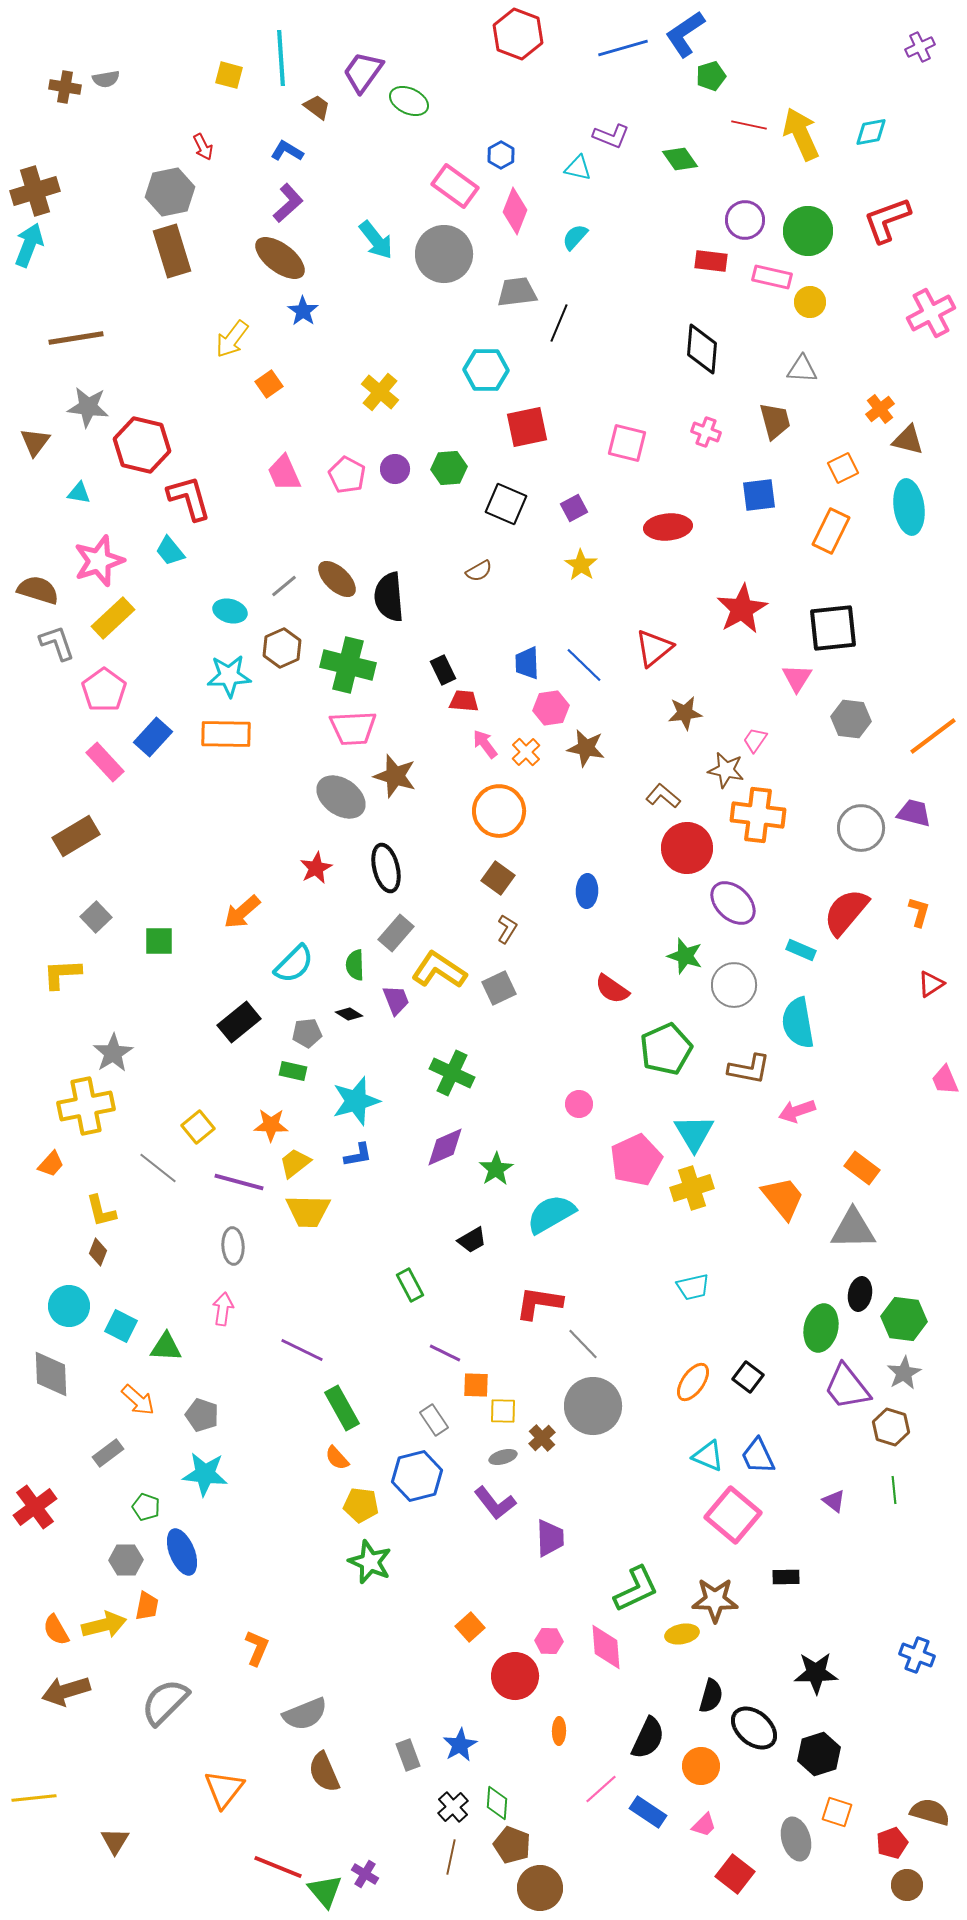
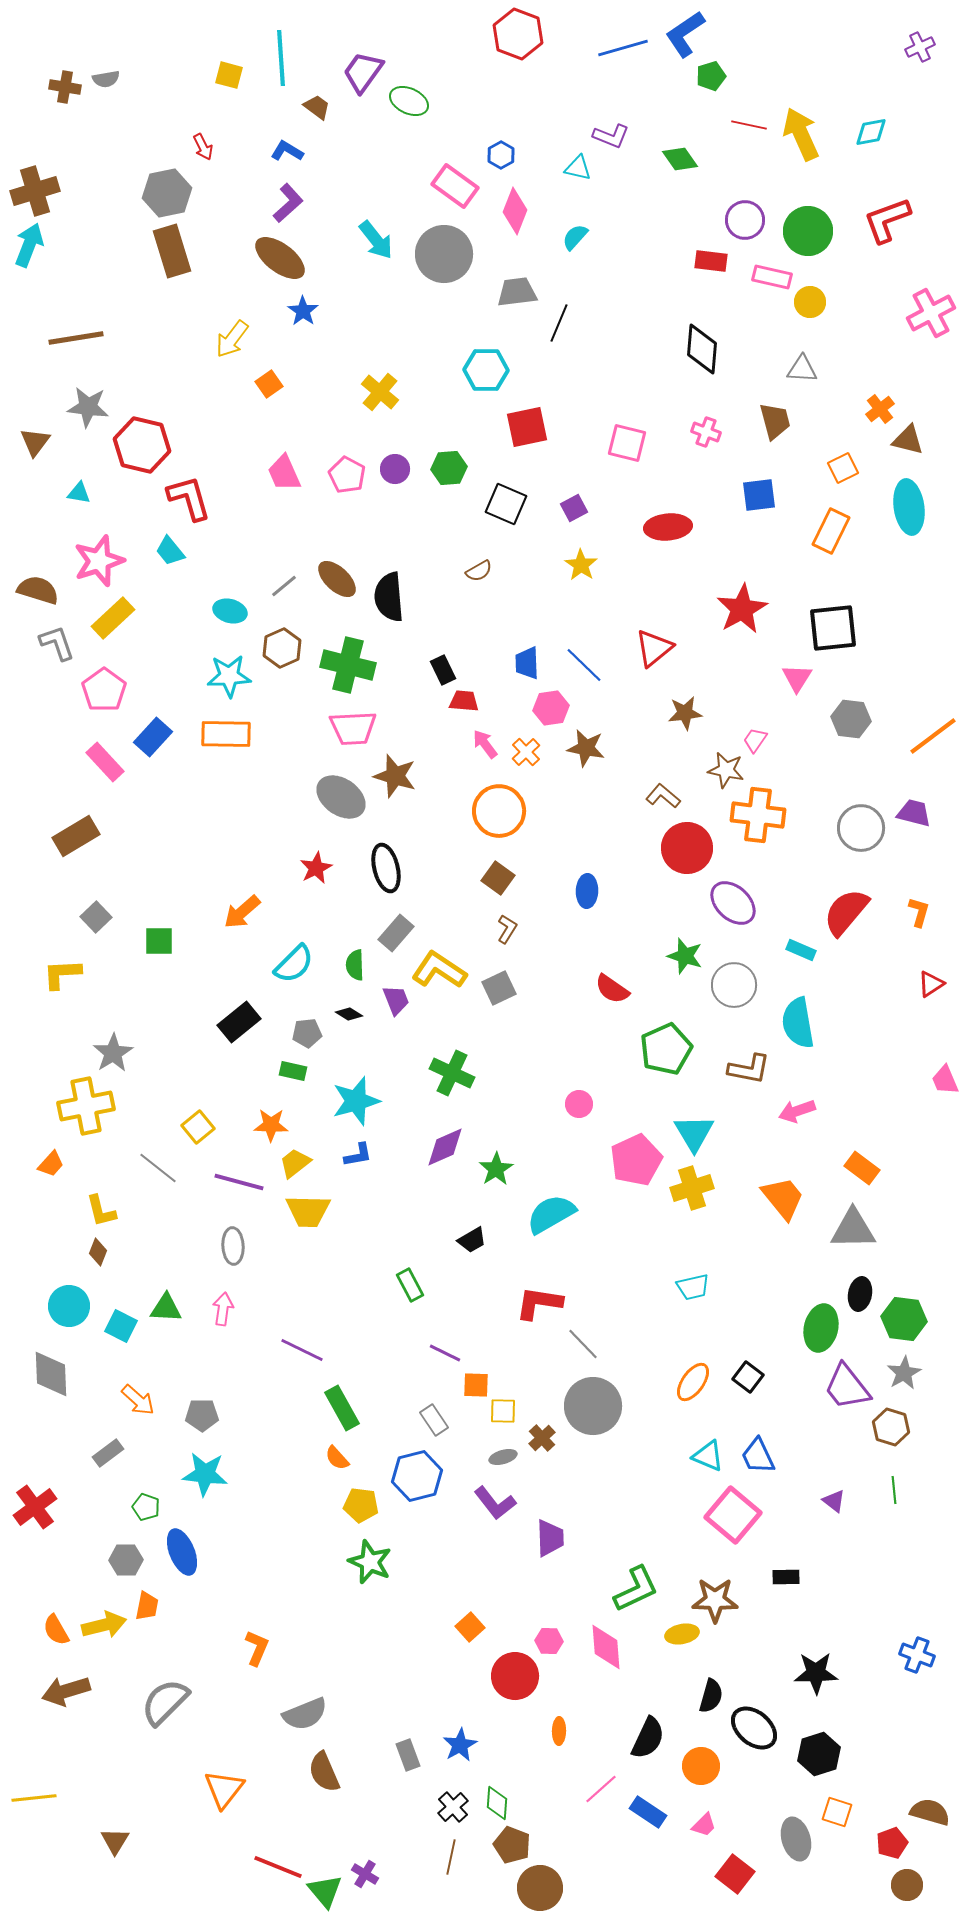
gray hexagon at (170, 192): moved 3 px left, 1 px down
green triangle at (166, 1347): moved 39 px up
gray pentagon at (202, 1415): rotated 20 degrees counterclockwise
